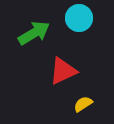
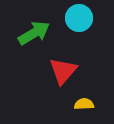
red triangle: rotated 24 degrees counterclockwise
yellow semicircle: moved 1 px right; rotated 30 degrees clockwise
